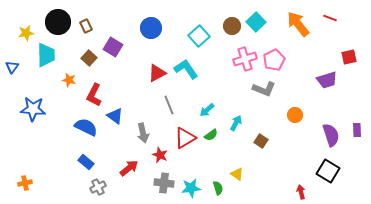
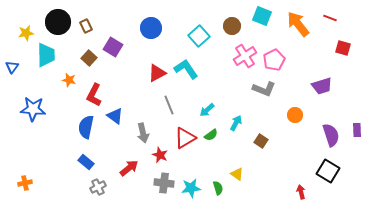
cyan square at (256, 22): moved 6 px right, 6 px up; rotated 24 degrees counterclockwise
red square at (349, 57): moved 6 px left, 9 px up; rotated 28 degrees clockwise
pink cross at (245, 59): moved 3 px up; rotated 15 degrees counterclockwise
purple trapezoid at (327, 80): moved 5 px left, 6 px down
blue semicircle at (86, 127): rotated 105 degrees counterclockwise
